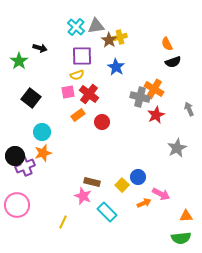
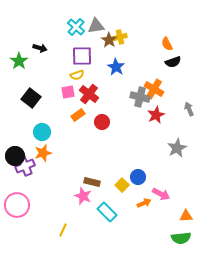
yellow line: moved 8 px down
